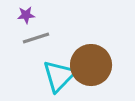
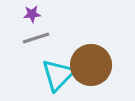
purple star: moved 6 px right, 1 px up
cyan triangle: moved 1 px left, 1 px up
